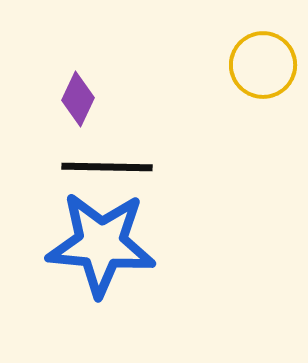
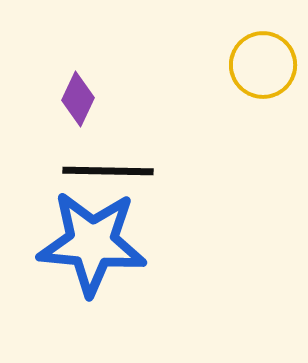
black line: moved 1 px right, 4 px down
blue star: moved 9 px left, 1 px up
